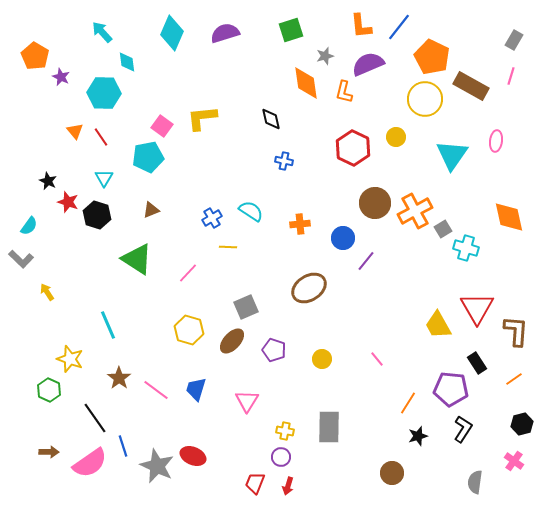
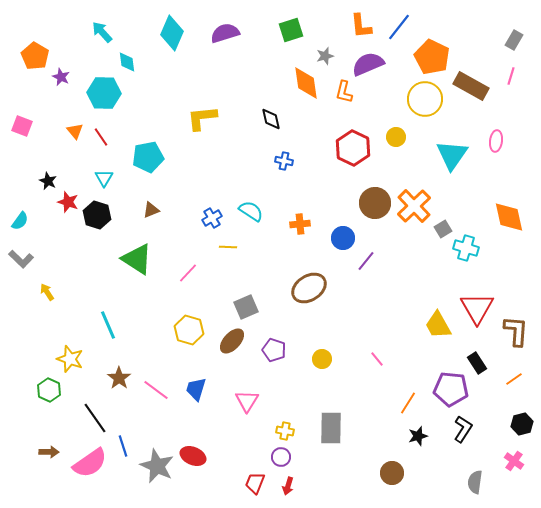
pink square at (162, 126): moved 140 px left; rotated 15 degrees counterclockwise
orange cross at (415, 211): moved 1 px left, 5 px up; rotated 16 degrees counterclockwise
cyan semicircle at (29, 226): moved 9 px left, 5 px up
gray rectangle at (329, 427): moved 2 px right, 1 px down
